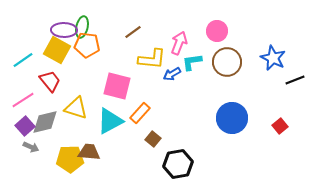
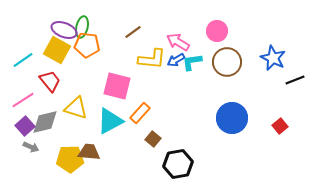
purple ellipse: rotated 20 degrees clockwise
pink arrow: moved 1 px left, 1 px up; rotated 80 degrees counterclockwise
blue arrow: moved 4 px right, 14 px up
